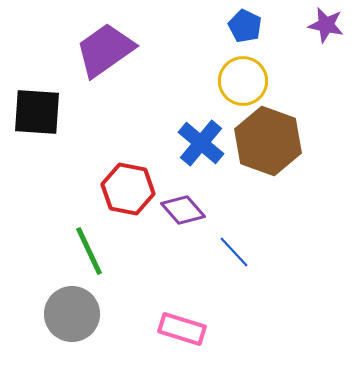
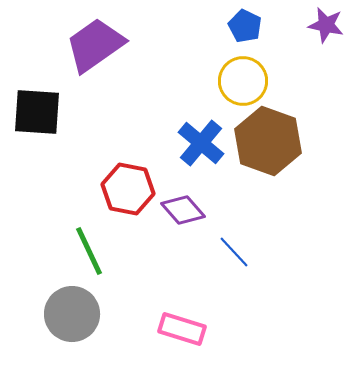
purple trapezoid: moved 10 px left, 5 px up
